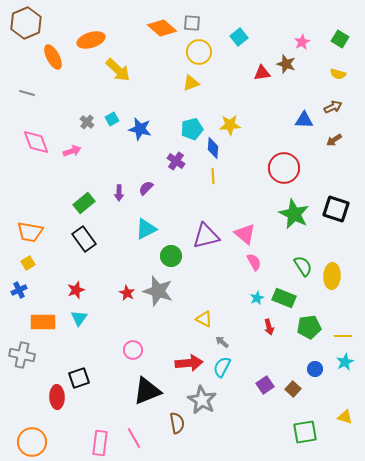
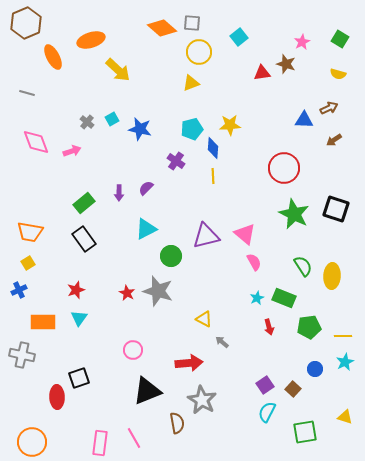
brown arrow at (333, 107): moved 4 px left, 1 px down
cyan semicircle at (222, 367): moved 45 px right, 45 px down
